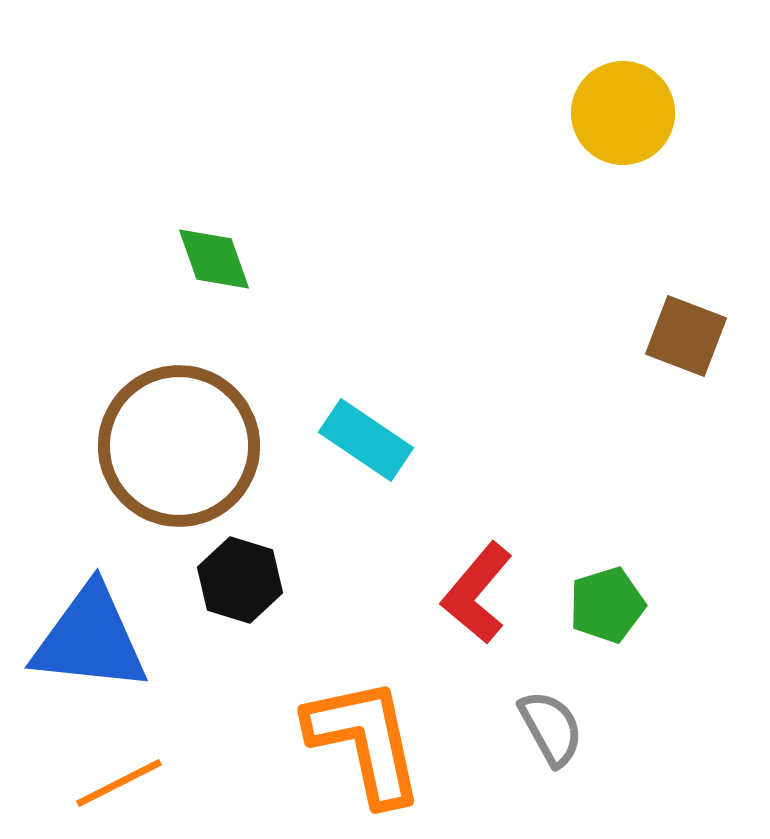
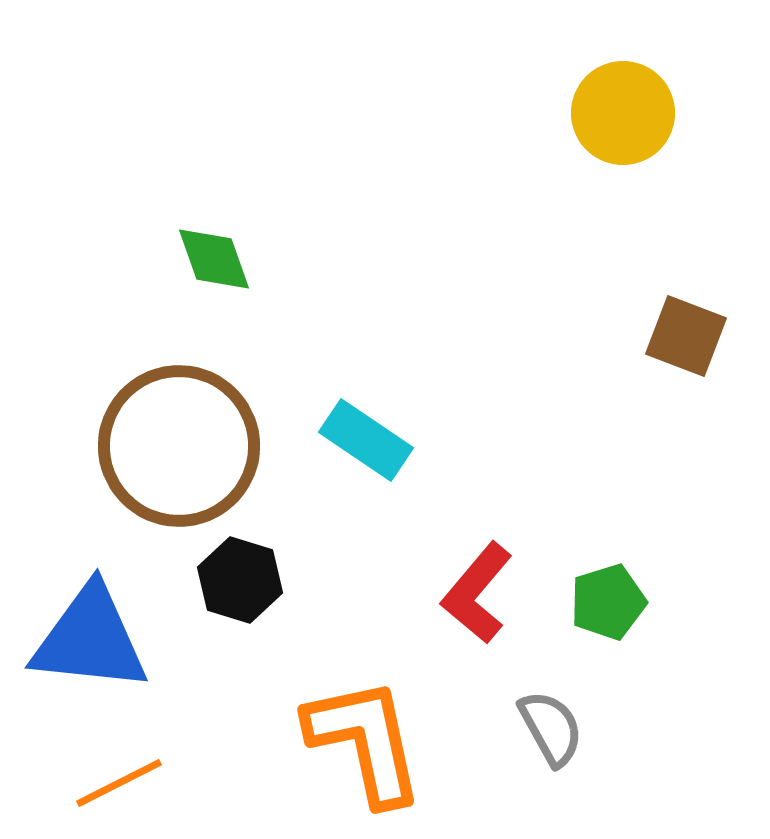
green pentagon: moved 1 px right, 3 px up
